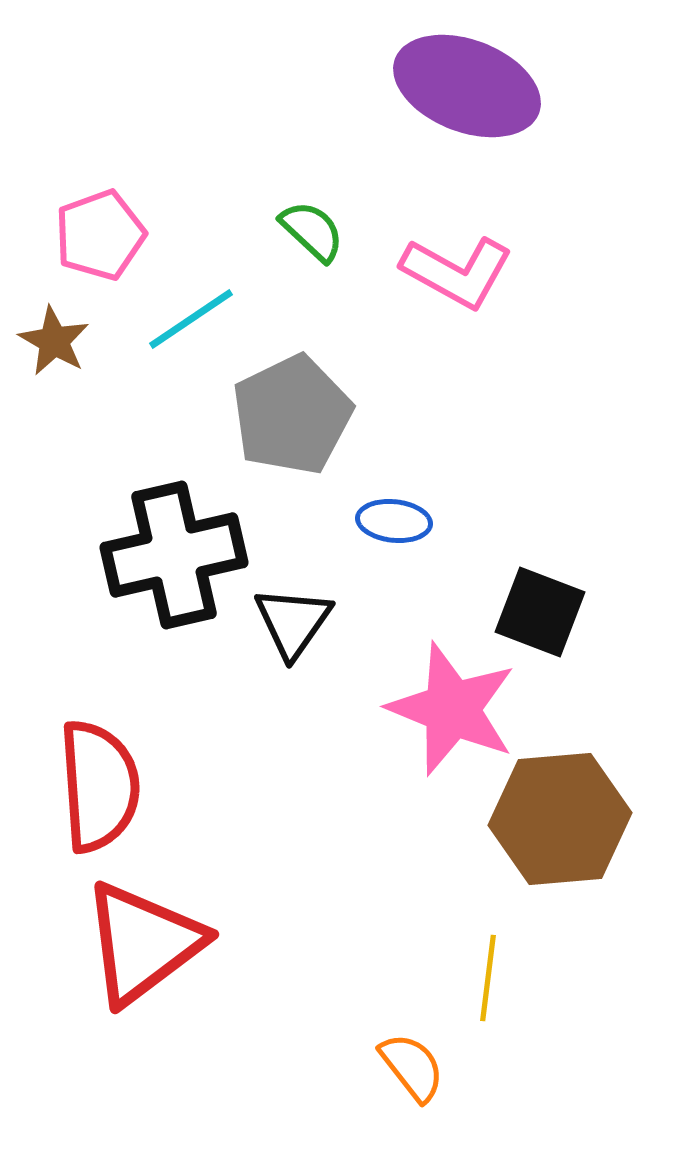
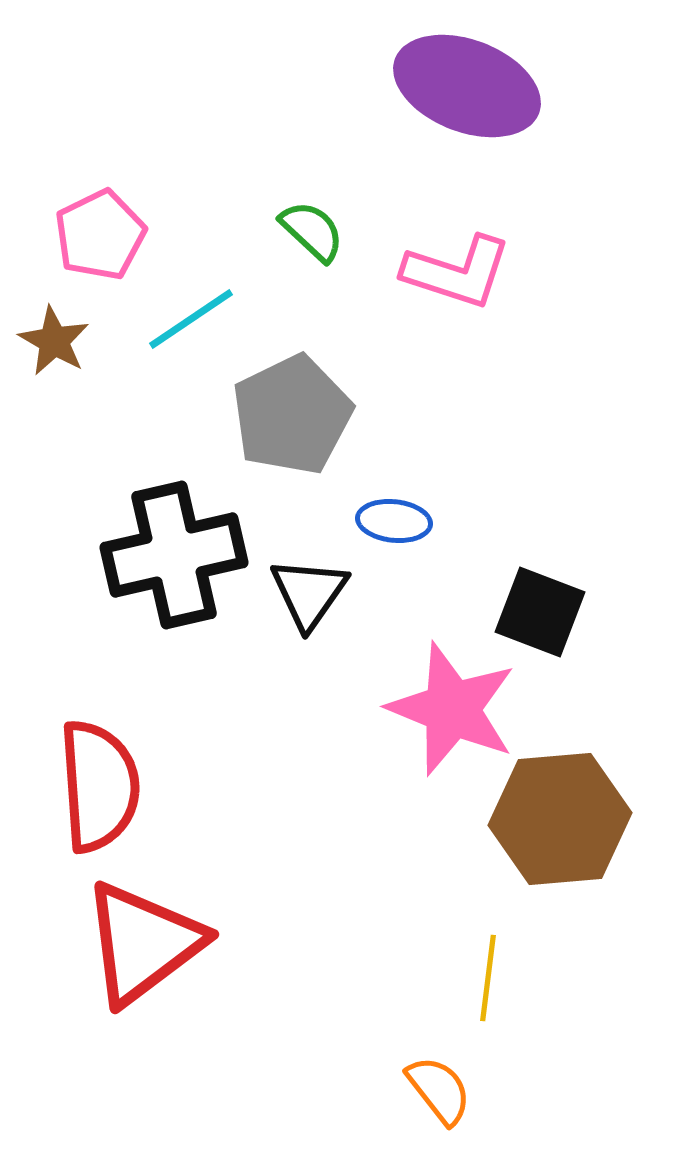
pink pentagon: rotated 6 degrees counterclockwise
pink L-shape: rotated 11 degrees counterclockwise
black triangle: moved 16 px right, 29 px up
orange semicircle: moved 27 px right, 23 px down
